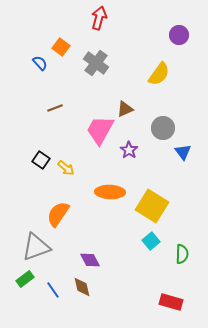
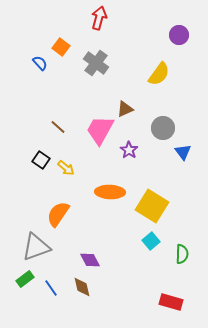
brown line: moved 3 px right, 19 px down; rotated 63 degrees clockwise
blue line: moved 2 px left, 2 px up
